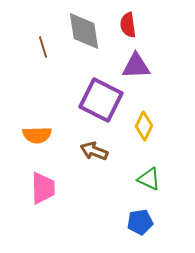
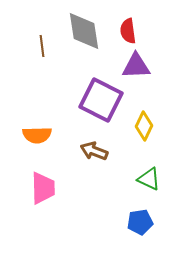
red semicircle: moved 6 px down
brown line: moved 1 px left, 1 px up; rotated 10 degrees clockwise
